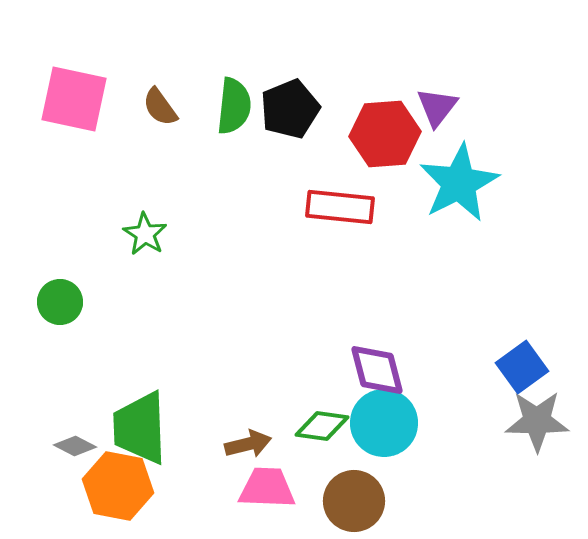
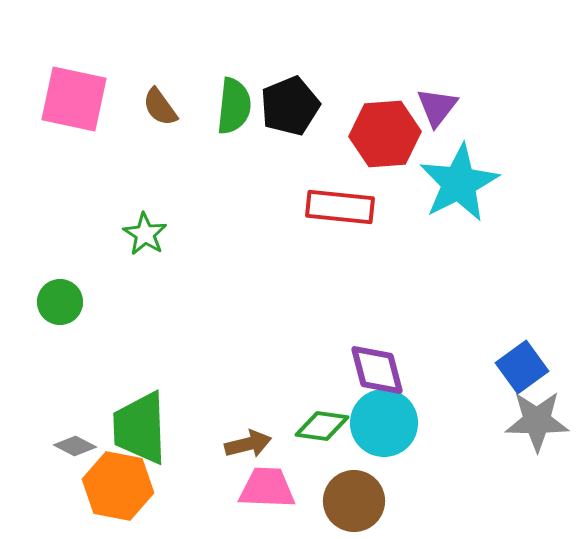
black pentagon: moved 3 px up
